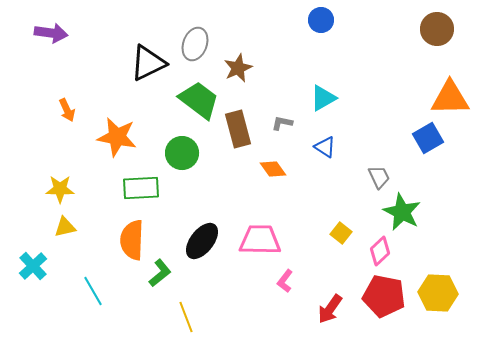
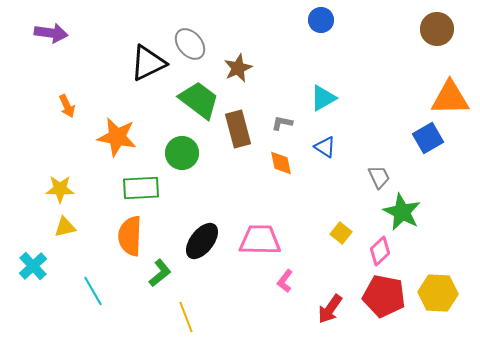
gray ellipse: moved 5 px left; rotated 60 degrees counterclockwise
orange arrow: moved 4 px up
orange diamond: moved 8 px right, 6 px up; rotated 24 degrees clockwise
orange semicircle: moved 2 px left, 4 px up
